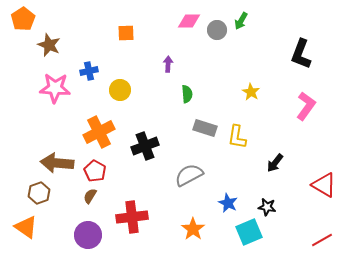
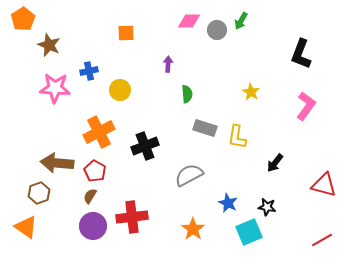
red triangle: rotated 16 degrees counterclockwise
purple circle: moved 5 px right, 9 px up
